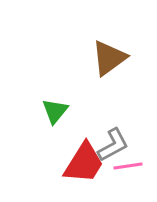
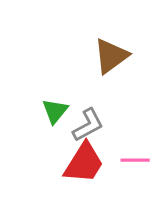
brown triangle: moved 2 px right, 2 px up
gray L-shape: moved 25 px left, 20 px up
pink line: moved 7 px right, 6 px up; rotated 8 degrees clockwise
